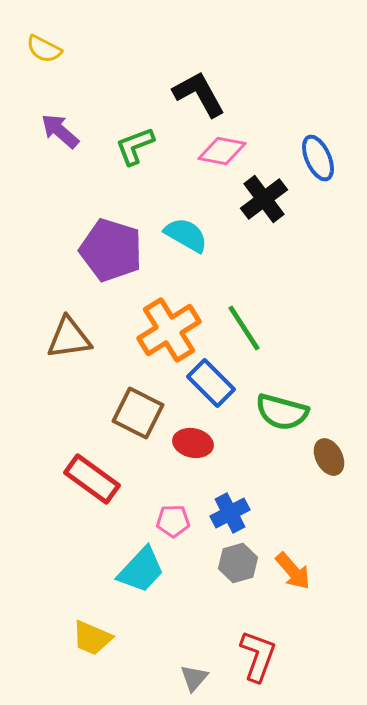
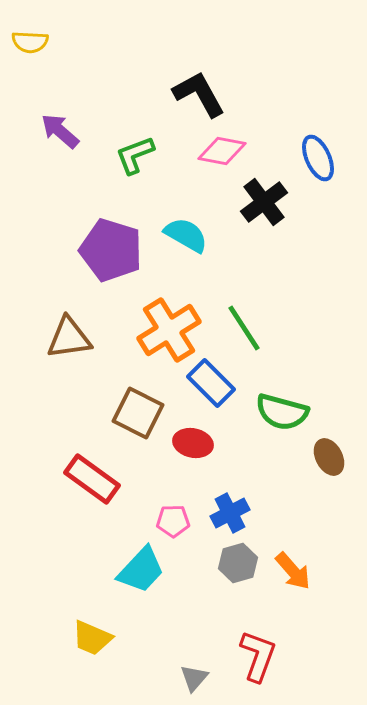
yellow semicircle: moved 14 px left, 7 px up; rotated 24 degrees counterclockwise
green L-shape: moved 9 px down
black cross: moved 3 px down
